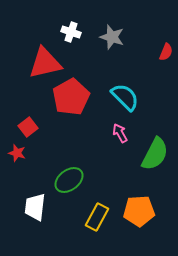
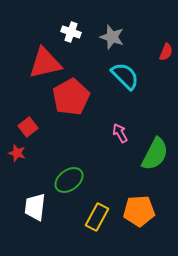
cyan semicircle: moved 21 px up
